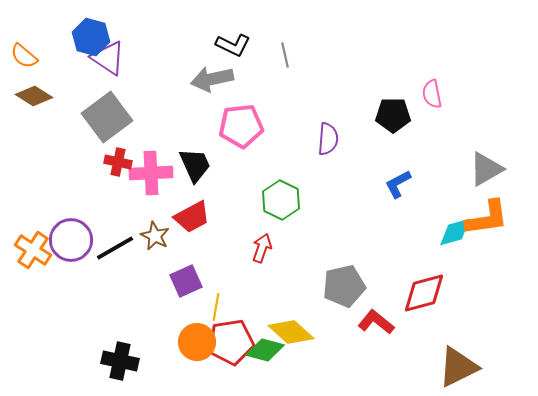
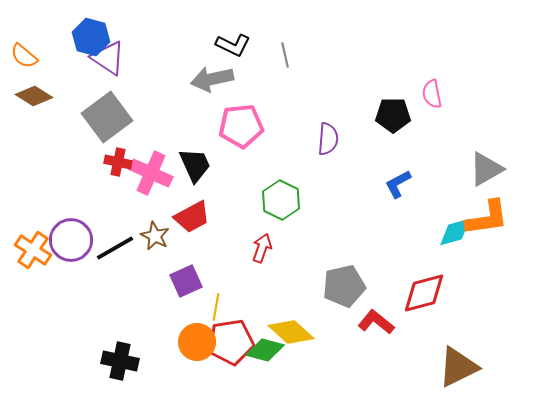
pink cross: rotated 27 degrees clockwise
